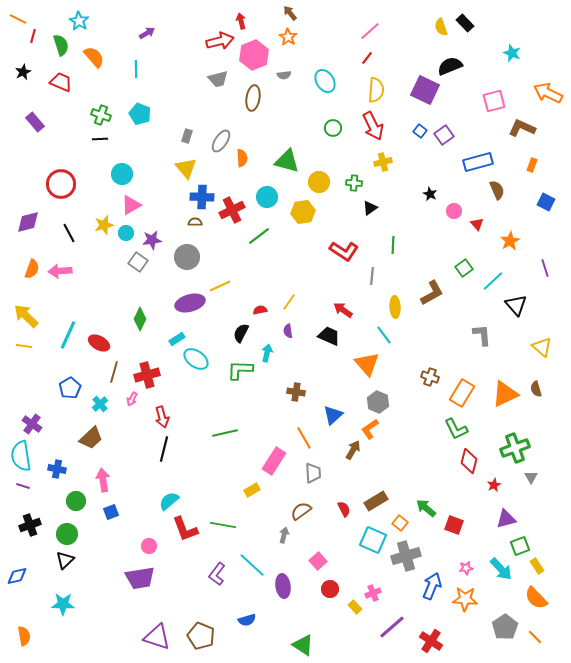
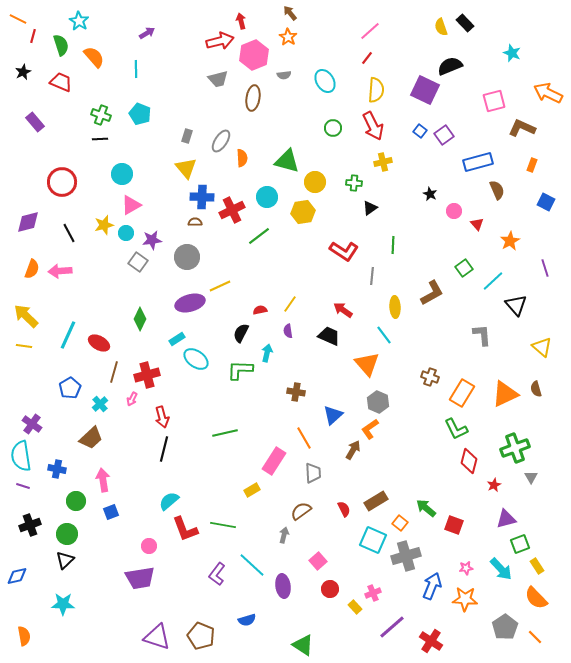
yellow circle at (319, 182): moved 4 px left
red circle at (61, 184): moved 1 px right, 2 px up
yellow line at (289, 302): moved 1 px right, 2 px down
green square at (520, 546): moved 2 px up
